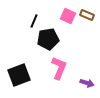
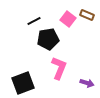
pink square: moved 3 px down; rotated 14 degrees clockwise
black line: rotated 40 degrees clockwise
black square: moved 4 px right, 8 px down
